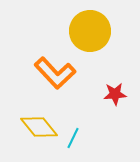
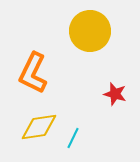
orange L-shape: moved 22 px left; rotated 69 degrees clockwise
red star: rotated 20 degrees clockwise
yellow diamond: rotated 60 degrees counterclockwise
